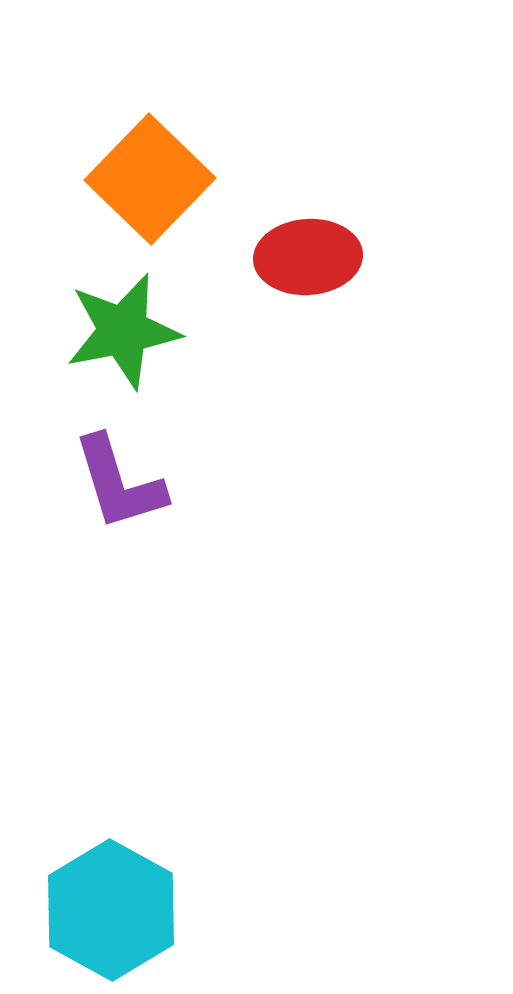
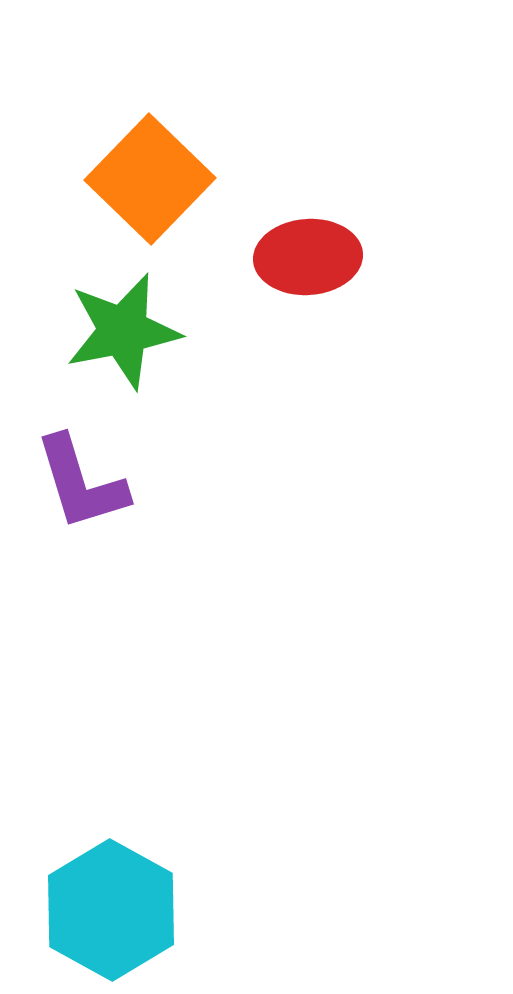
purple L-shape: moved 38 px left
